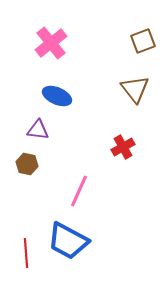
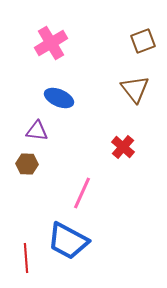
pink cross: rotated 8 degrees clockwise
blue ellipse: moved 2 px right, 2 px down
purple triangle: moved 1 px left, 1 px down
red cross: rotated 20 degrees counterclockwise
brown hexagon: rotated 10 degrees counterclockwise
pink line: moved 3 px right, 2 px down
red line: moved 5 px down
